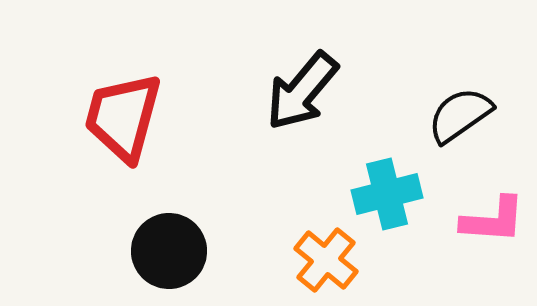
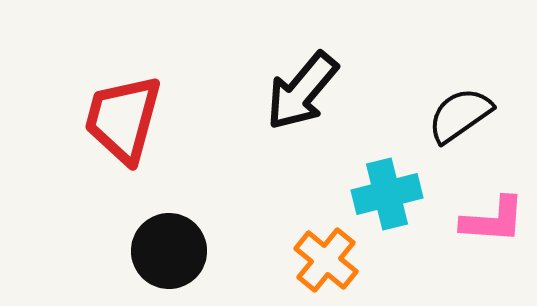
red trapezoid: moved 2 px down
